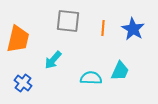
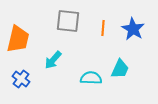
cyan trapezoid: moved 2 px up
blue cross: moved 2 px left, 4 px up
